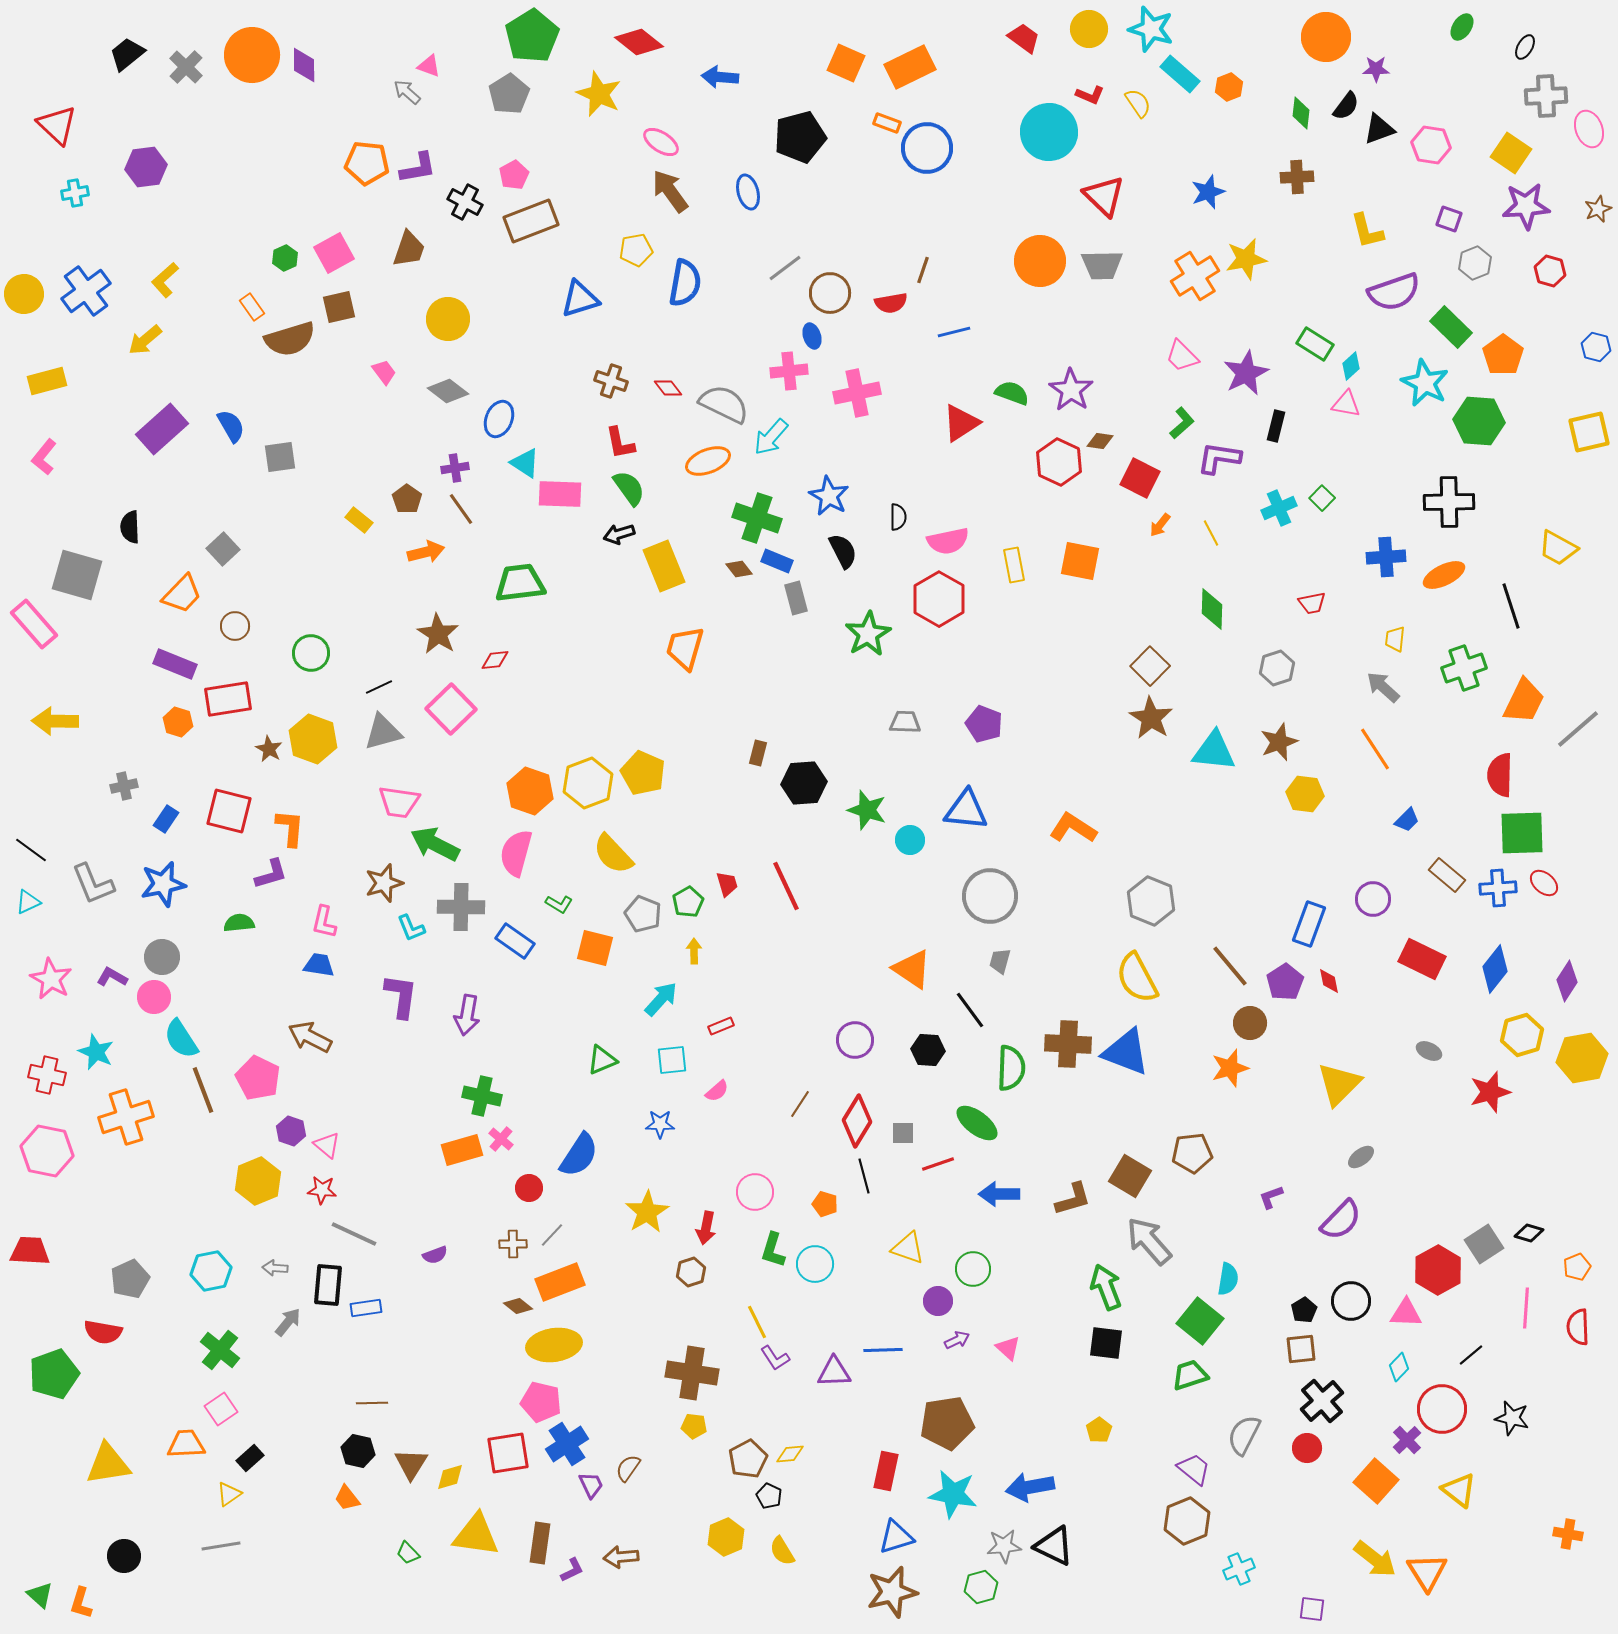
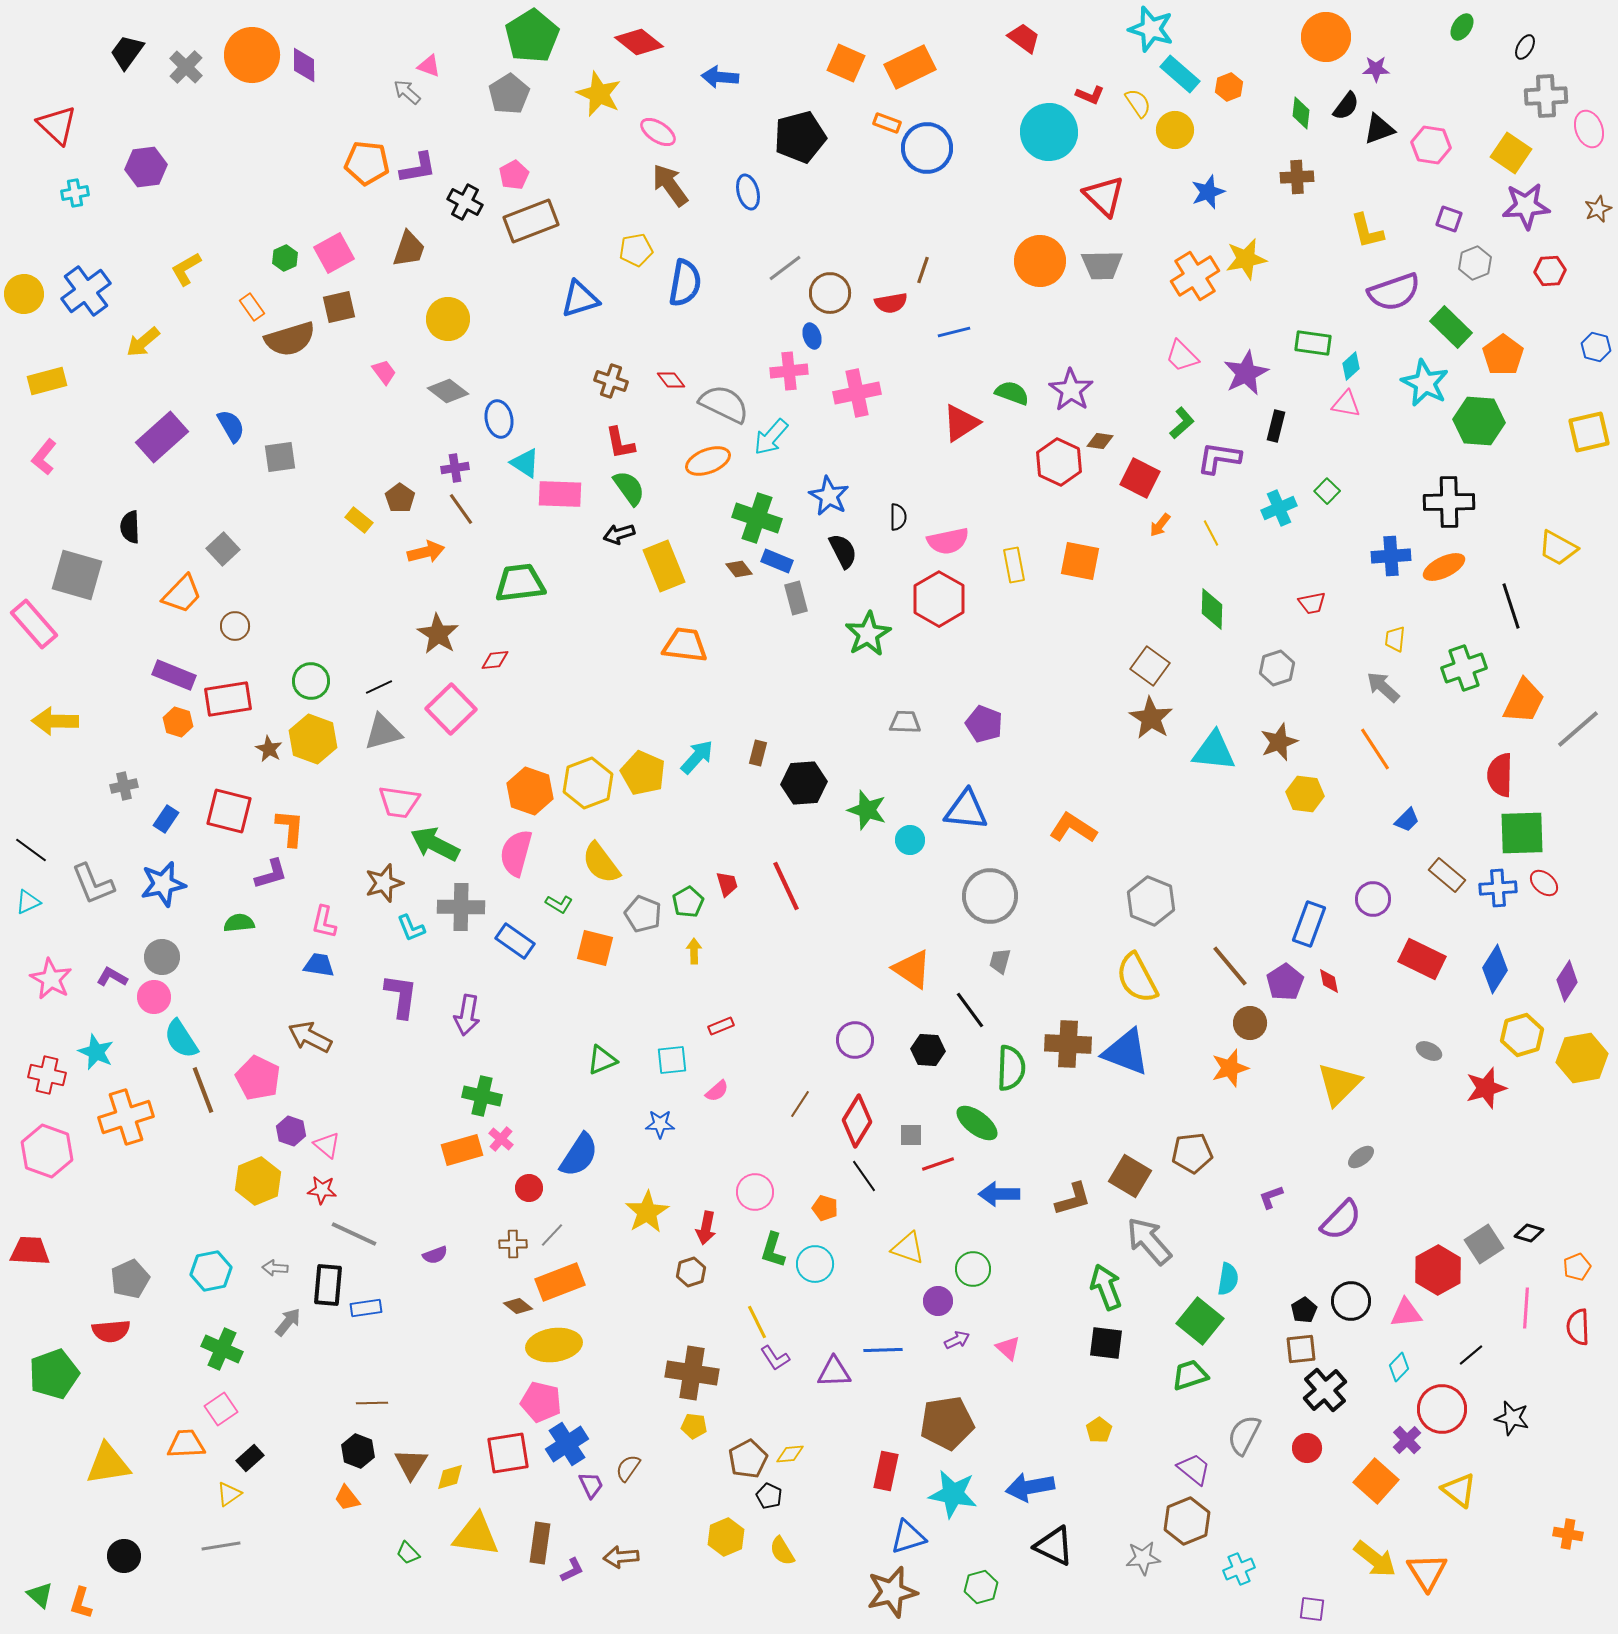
yellow circle at (1089, 29): moved 86 px right, 101 px down
black trapezoid at (127, 54): moved 2 px up; rotated 15 degrees counterclockwise
pink ellipse at (661, 142): moved 3 px left, 10 px up
brown arrow at (670, 191): moved 6 px up
red hexagon at (1550, 271): rotated 20 degrees counterclockwise
yellow L-shape at (165, 280): moved 21 px right, 11 px up; rotated 12 degrees clockwise
yellow arrow at (145, 340): moved 2 px left, 2 px down
green rectangle at (1315, 344): moved 2 px left, 1 px up; rotated 24 degrees counterclockwise
red diamond at (668, 388): moved 3 px right, 8 px up
blue ellipse at (499, 419): rotated 33 degrees counterclockwise
purple rectangle at (162, 429): moved 8 px down
green square at (1322, 498): moved 5 px right, 7 px up
brown pentagon at (407, 499): moved 7 px left, 1 px up
blue cross at (1386, 557): moved 5 px right, 1 px up
orange ellipse at (1444, 575): moved 8 px up
orange trapezoid at (685, 648): moved 3 px up; rotated 81 degrees clockwise
green circle at (311, 653): moved 28 px down
purple rectangle at (175, 664): moved 1 px left, 11 px down
brown square at (1150, 666): rotated 9 degrees counterclockwise
yellow semicircle at (613, 854): moved 12 px left, 9 px down; rotated 6 degrees clockwise
blue diamond at (1495, 969): rotated 6 degrees counterclockwise
cyan arrow at (661, 999): moved 36 px right, 242 px up
red star at (1490, 1092): moved 4 px left, 4 px up
gray square at (903, 1133): moved 8 px right, 2 px down
pink hexagon at (47, 1151): rotated 9 degrees clockwise
black line at (864, 1176): rotated 20 degrees counterclockwise
orange pentagon at (825, 1204): moved 4 px down
pink triangle at (1406, 1313): rotated 8 degrees counterclockwise
red semicircle at (103, 1332): moved 8 px right, 1 px up; rotated 15 degrees counterclockwise
green cross at (220, 1350): moved 2 px right, 1 px up; rotated 15 degrees counterclockwise
black cross at (1322, 1401): moved 3 px right, 11 px up
black hexagon at (358, 1451): rotated 8 degrees clockwise
blue triangle at (896, 1537): moved 12 px right
gray star at (1004, 1546): moved 139 px right, 12 px down
